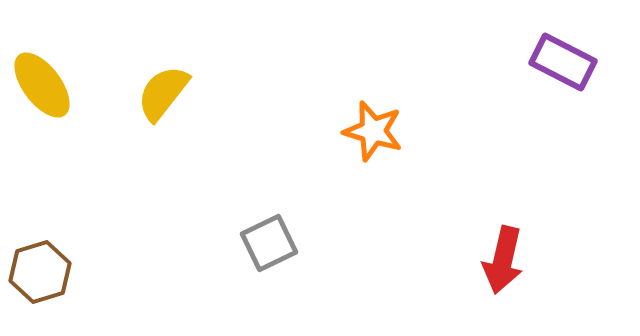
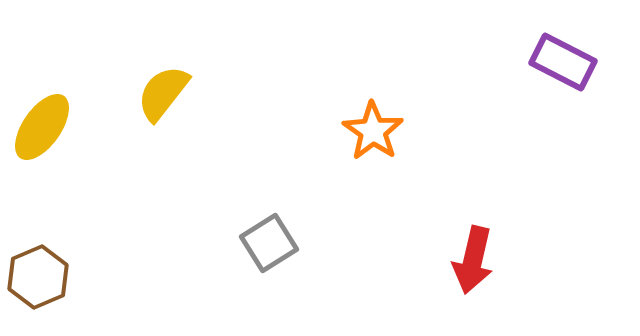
yellow ellipse: moved 42 px down; rotated 72 degrees clockwise
orange star: rotated 18 degrees clockwise
gray square: rotated 6 degrees counterclockwise
red arrow: moved 30 px left
brown hexagon: moved 2 px left, 5 px down; rotated 6 degrees counterclockwise
